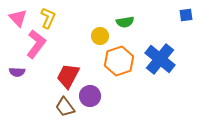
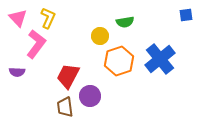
blue cross: rotated 12 degrees clockwise
brown trapezoid: rotated 30 degrees clockwise
